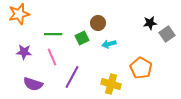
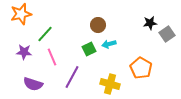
orange star: moved 2 px right
brown circle: moved 2 px down
green line: moved 8 px left; rotated 48 degrees counterclockwise
green square: moved 7 px right, 11 px down
yellow cross: moved 1 px left
